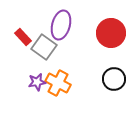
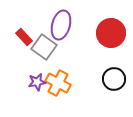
red rectangle: moved 1 px right
